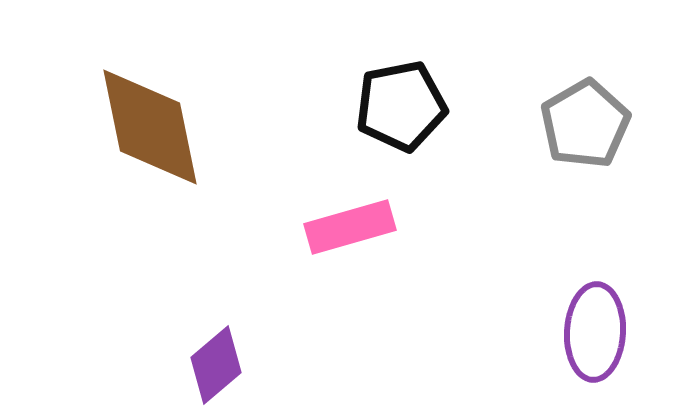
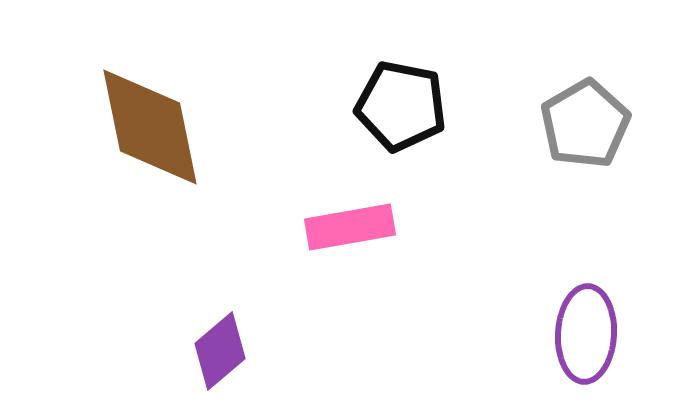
black pentagon: rotated 22 degrees clockwise
pink rectangle: rotated 6 degrees clockwise
purple ellipse: moved 9 px left, 2 px down
purple diamond: moved 4 px right, 14 px up
